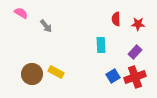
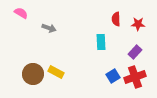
gray arrow: moved 3 px right, 2 px down; rotated 32 degrees counterclockwise
cyan rectangle: moved 3 px up
brown circle: moved 1 px right
